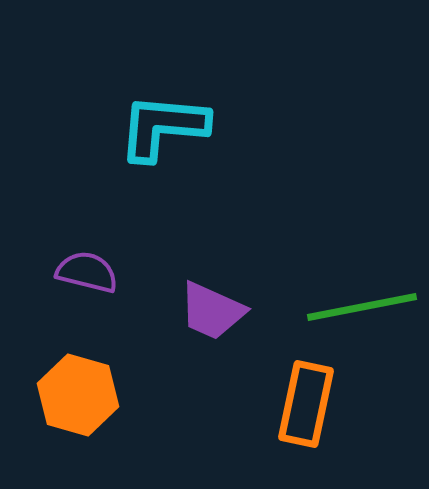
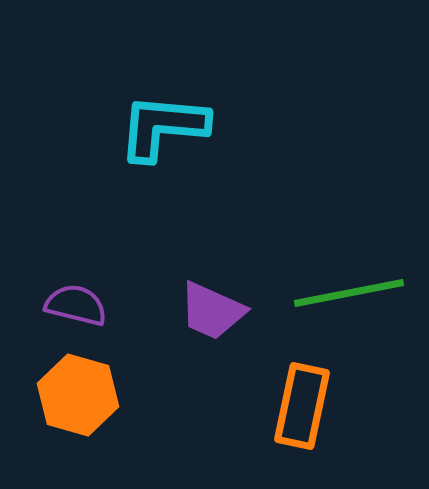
purple semicircle: moved 11 px left, 33 px down
green line: moved 13 px left, 14 px up
orange rectangle: moved 4 px left, 2 px down
